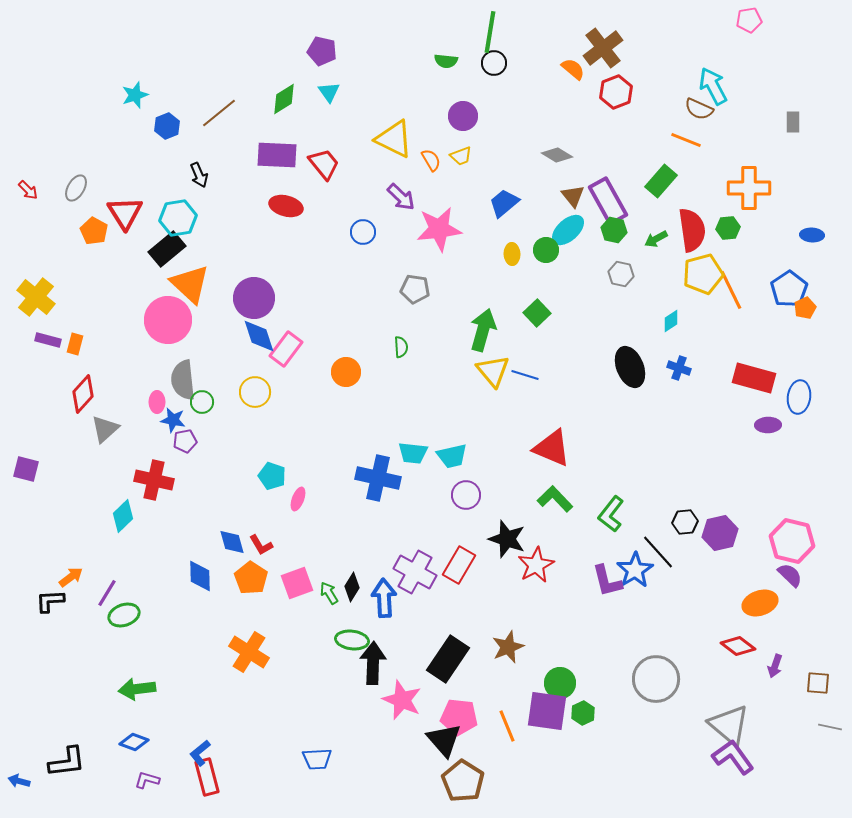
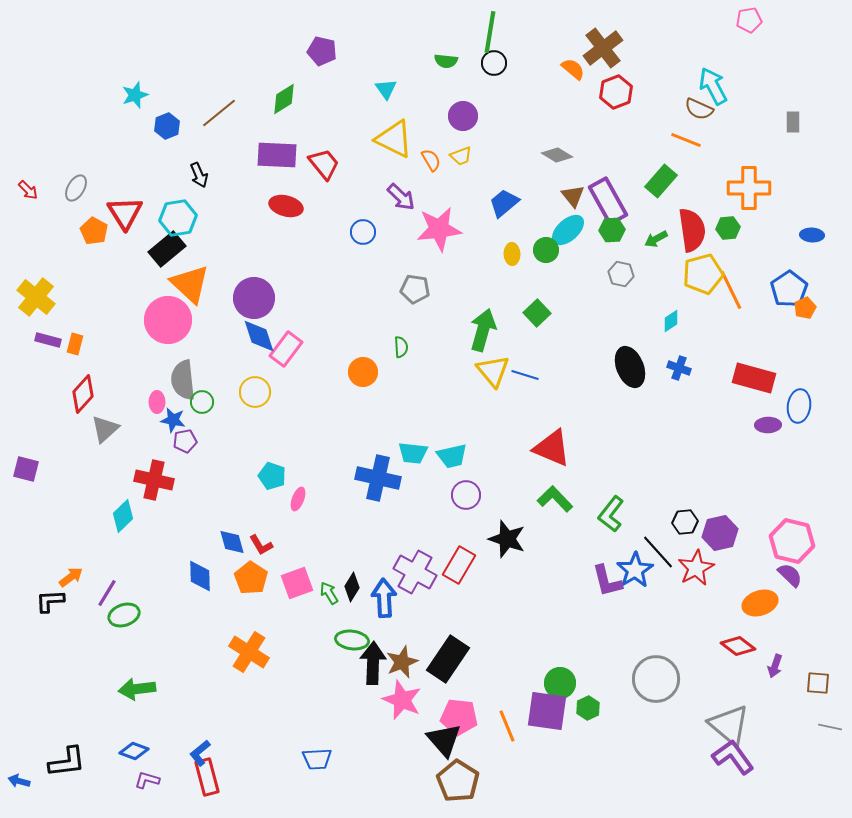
cyan triangle at (329, 92): moved 57 px right, 3 px up
green hexagon at (614, 230): moved 2 px left; rotated 15 degrees counterclockwise
orange circle at (346, 372): moved 17 px right
blue ellipse at (799, 397): moved 9 px down
red star at (536, 565): moved 160 px right, 3 px down
brown star at (508, 647): moved 106 px left, 15 px down
green hexagon at (583, 713): moved 5 px right, 5 px up
blue diamond at (134, 742): moved 9 px down
brown pentagon at (463, 781): moved 5 px left
